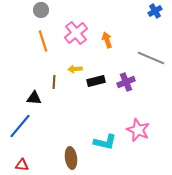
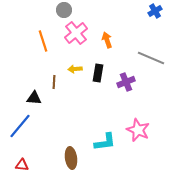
gray circle: moved 23 px right
black rectangle: moved 2 px right, 8 px up; rotated 66 degrees counterclockwise
cyan L-shape: rotated 20 degrees counterclockwise
